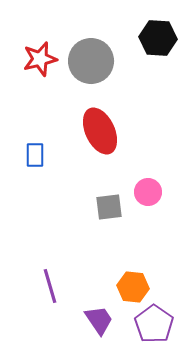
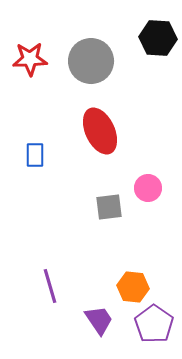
red star: moved 10 px left; rotated 12 degrees clockwise
pink circle: moved 4 px up
